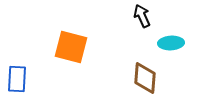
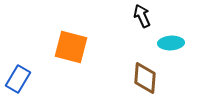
blue rectangle: moved 1 px right; rotated 28 degrees clockwise
